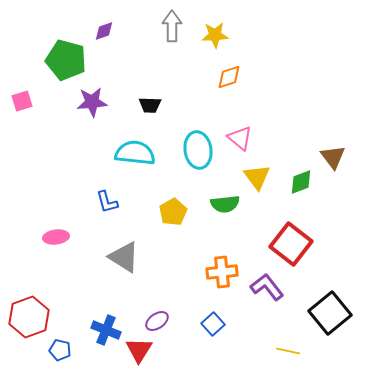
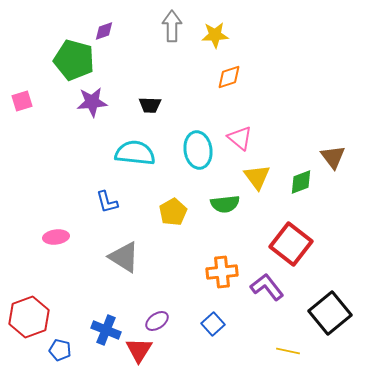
green pentagon: moved 8 px right
